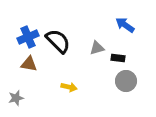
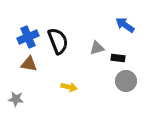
black semicircle: rotated 24 degrees clockwise
gray star: moved 1 px down; rotated 21 degrees clockwise
